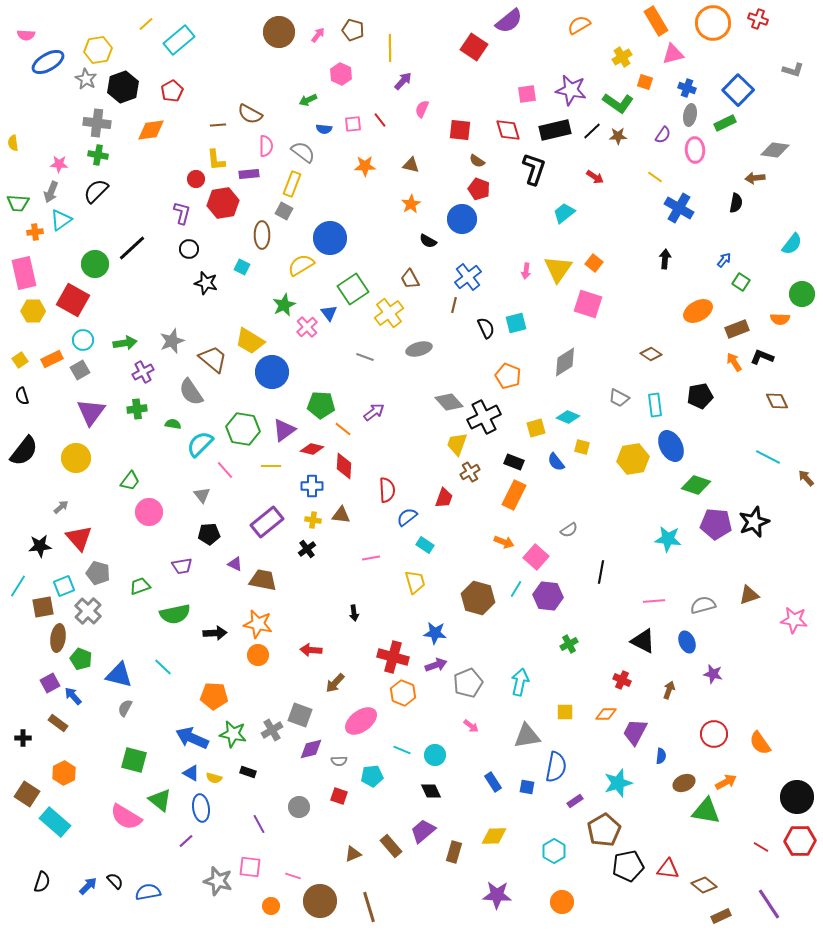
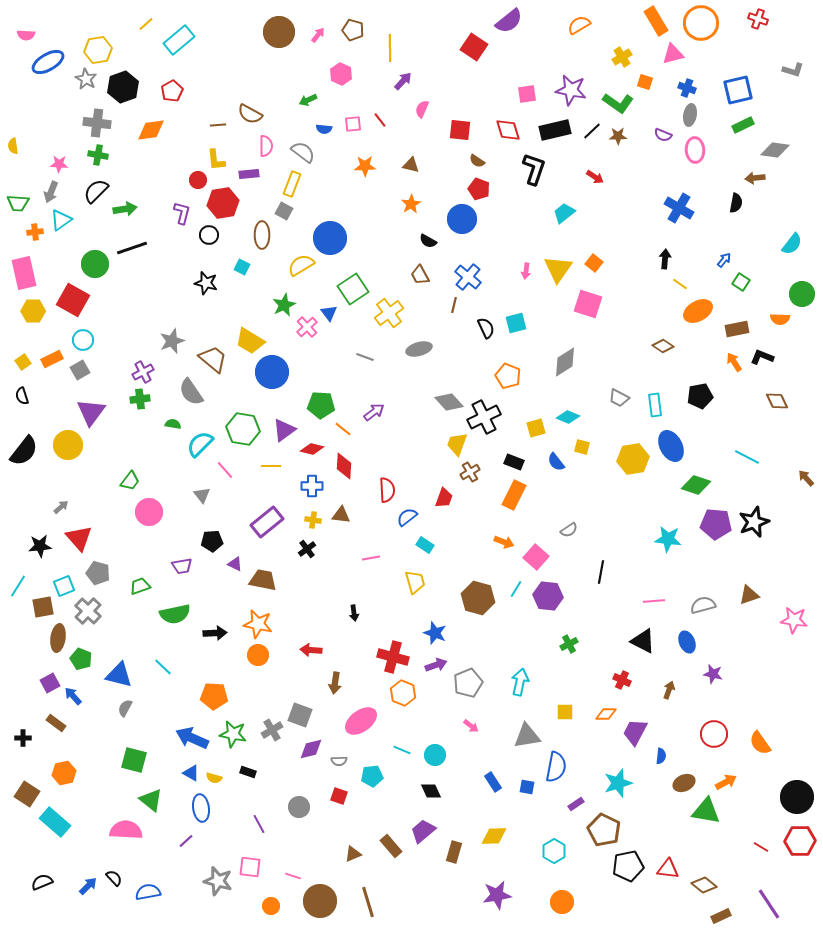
orange circle at (713, 23): moved 12 px left
blue square at (738, 90): rotated 32 degrees clockwise
green rectangle at (725, 123): moved 18 px right, 2 px down
purple semicircle at (663, 135): rotated 78 degrees clockwise
yellow semicircle at (13, 143): moved 3 px down
yellow line at (655, 177): moved 25 px right, 107 px down
red circle at (196, 179): moved 2 px right, 1 px down
black line at (132, 248): rotated 24 degrees clockwise
black circle at (189, 249): moved 20 px right, 14 px up
blue cross at (468, 277): rotated 12 degrees counterclockwise
brown trapezoid at (410, 279): moved 10 px right, 4 px up
brown rectangle at (737, 329): rotated 10 degrees clockwise
green arrow at (125, 343): moved 134 px up
brown diamond at (651, 354): moved 12 px right, 8 px up
yellow square at (20, 360): moved 3 px right, 2 px down
green cross at (137, 409): moved 3 px right, 10 px up
cyan line at (768, 457): moved 21 px left
yellow circle at (76, 458): moved 8 px left, 13 px up
black pentagon at (209, 534): moved 3 px right, 7 px down
blue star at (435, 633): rotated 15 degrees clockwise
brown arrow at (335, 683): rotated 35 degrees counterclockwise
brown rectangle at (58, 723): moved 2 px left
orange hexagon at (64, 773): rotated 15 degrees clockwise
green triangle at (160, 800): moved 9 px left
purple rectangle at (575, 801): moved 1 px right, 3 px down
pink semicircle at (126, 817): moved 13 px down; rotated 152 degrees clockwise
brown pentagon at (604, 830): rotated 16 degrees counterclockwise
black semicircle at (115, 881): moved 1 px left, 3 px up
black semicircle at (42, 882): rotated 130 degrees counterclockwise
purple star at (497, 895): rotated 12 degrees counterclockwise
brown line at (369, 907): moved 1 px left, 5 px up
